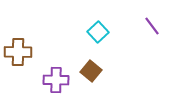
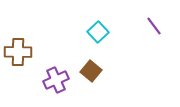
purple line: moved 2 px right
purple cross: rotated 25 degrees counterclockwise
